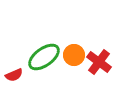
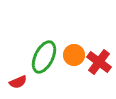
green ellipse: rotated 28 degrees counterclockwise
red semicircle: moved 4 px right, 7 px down
